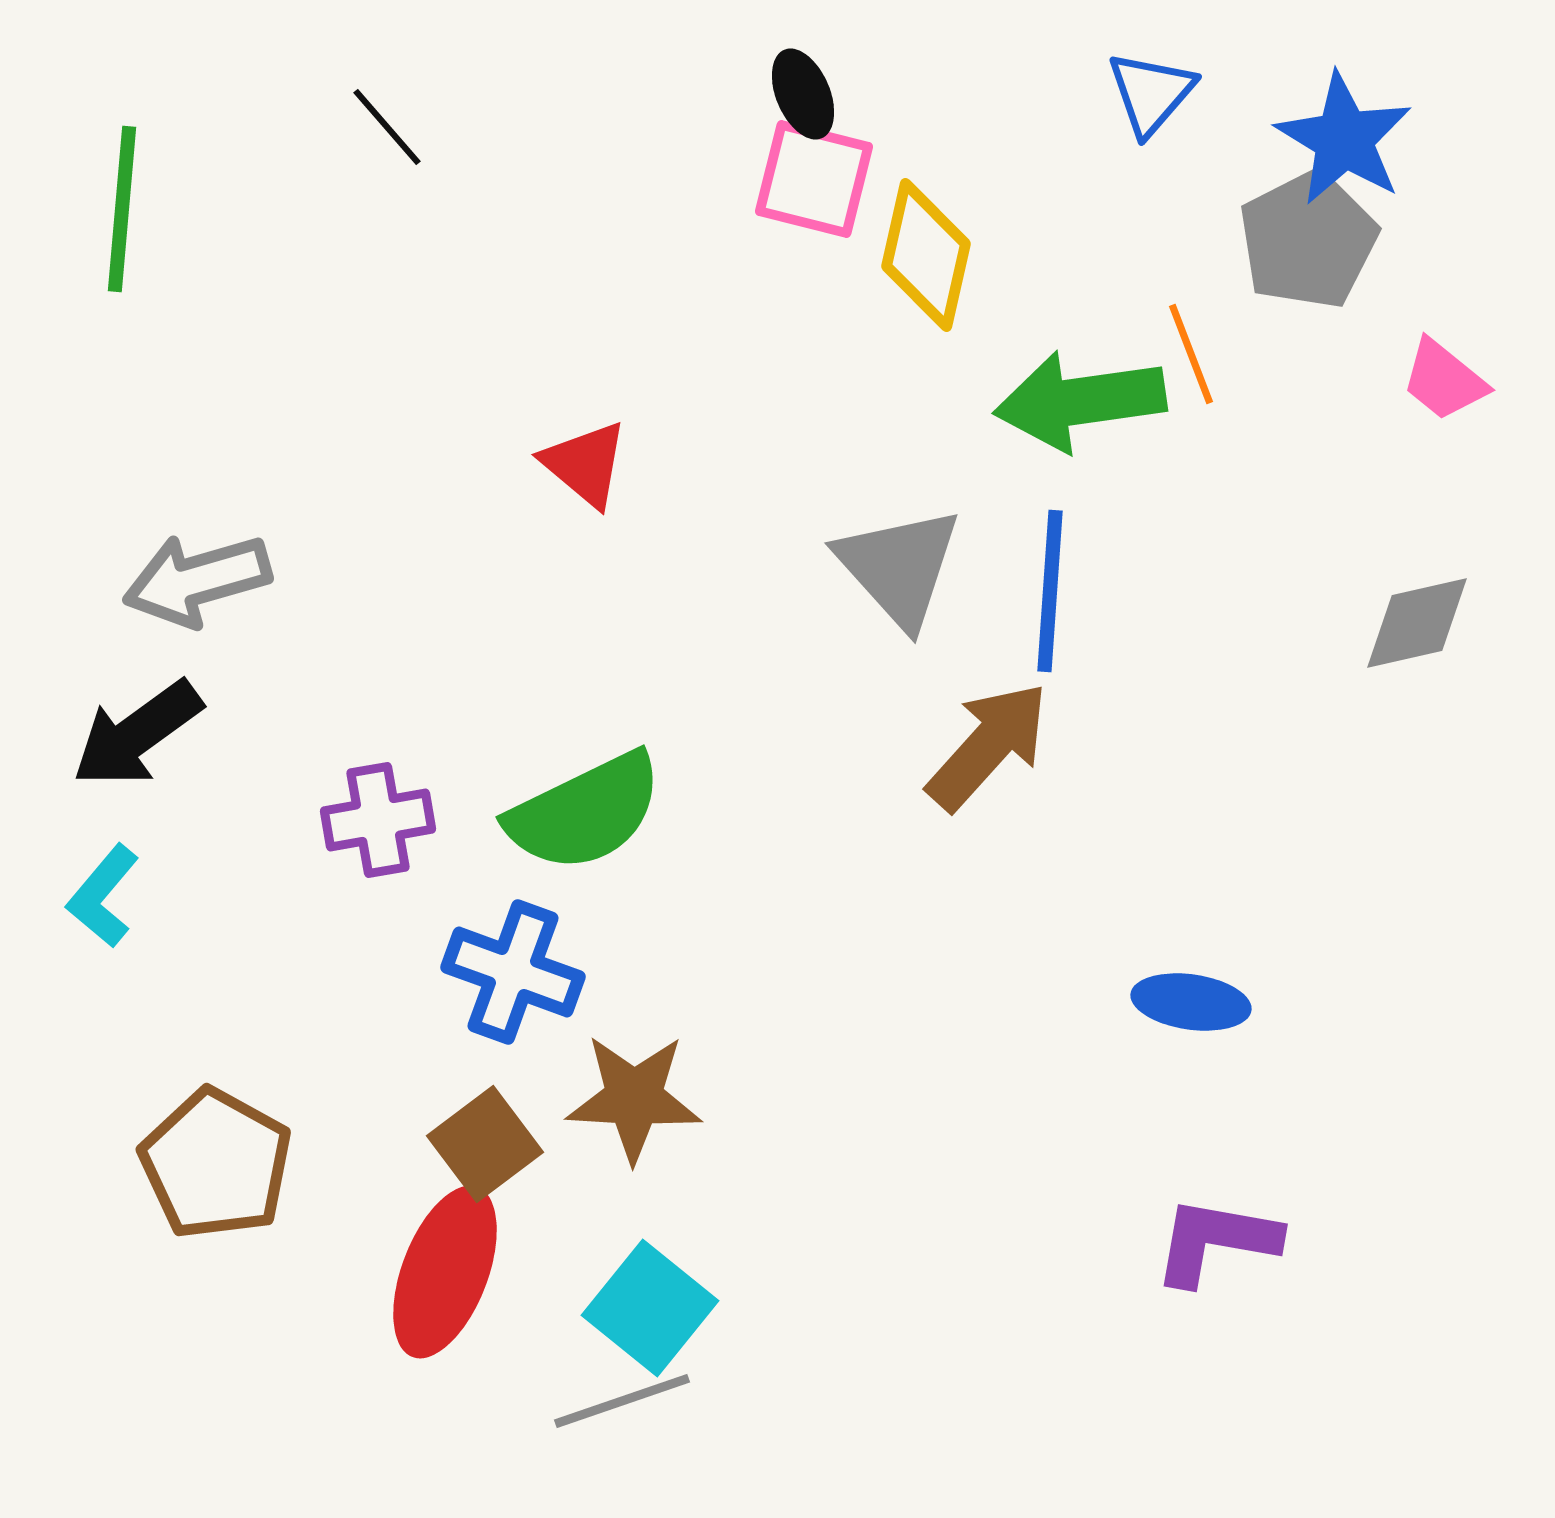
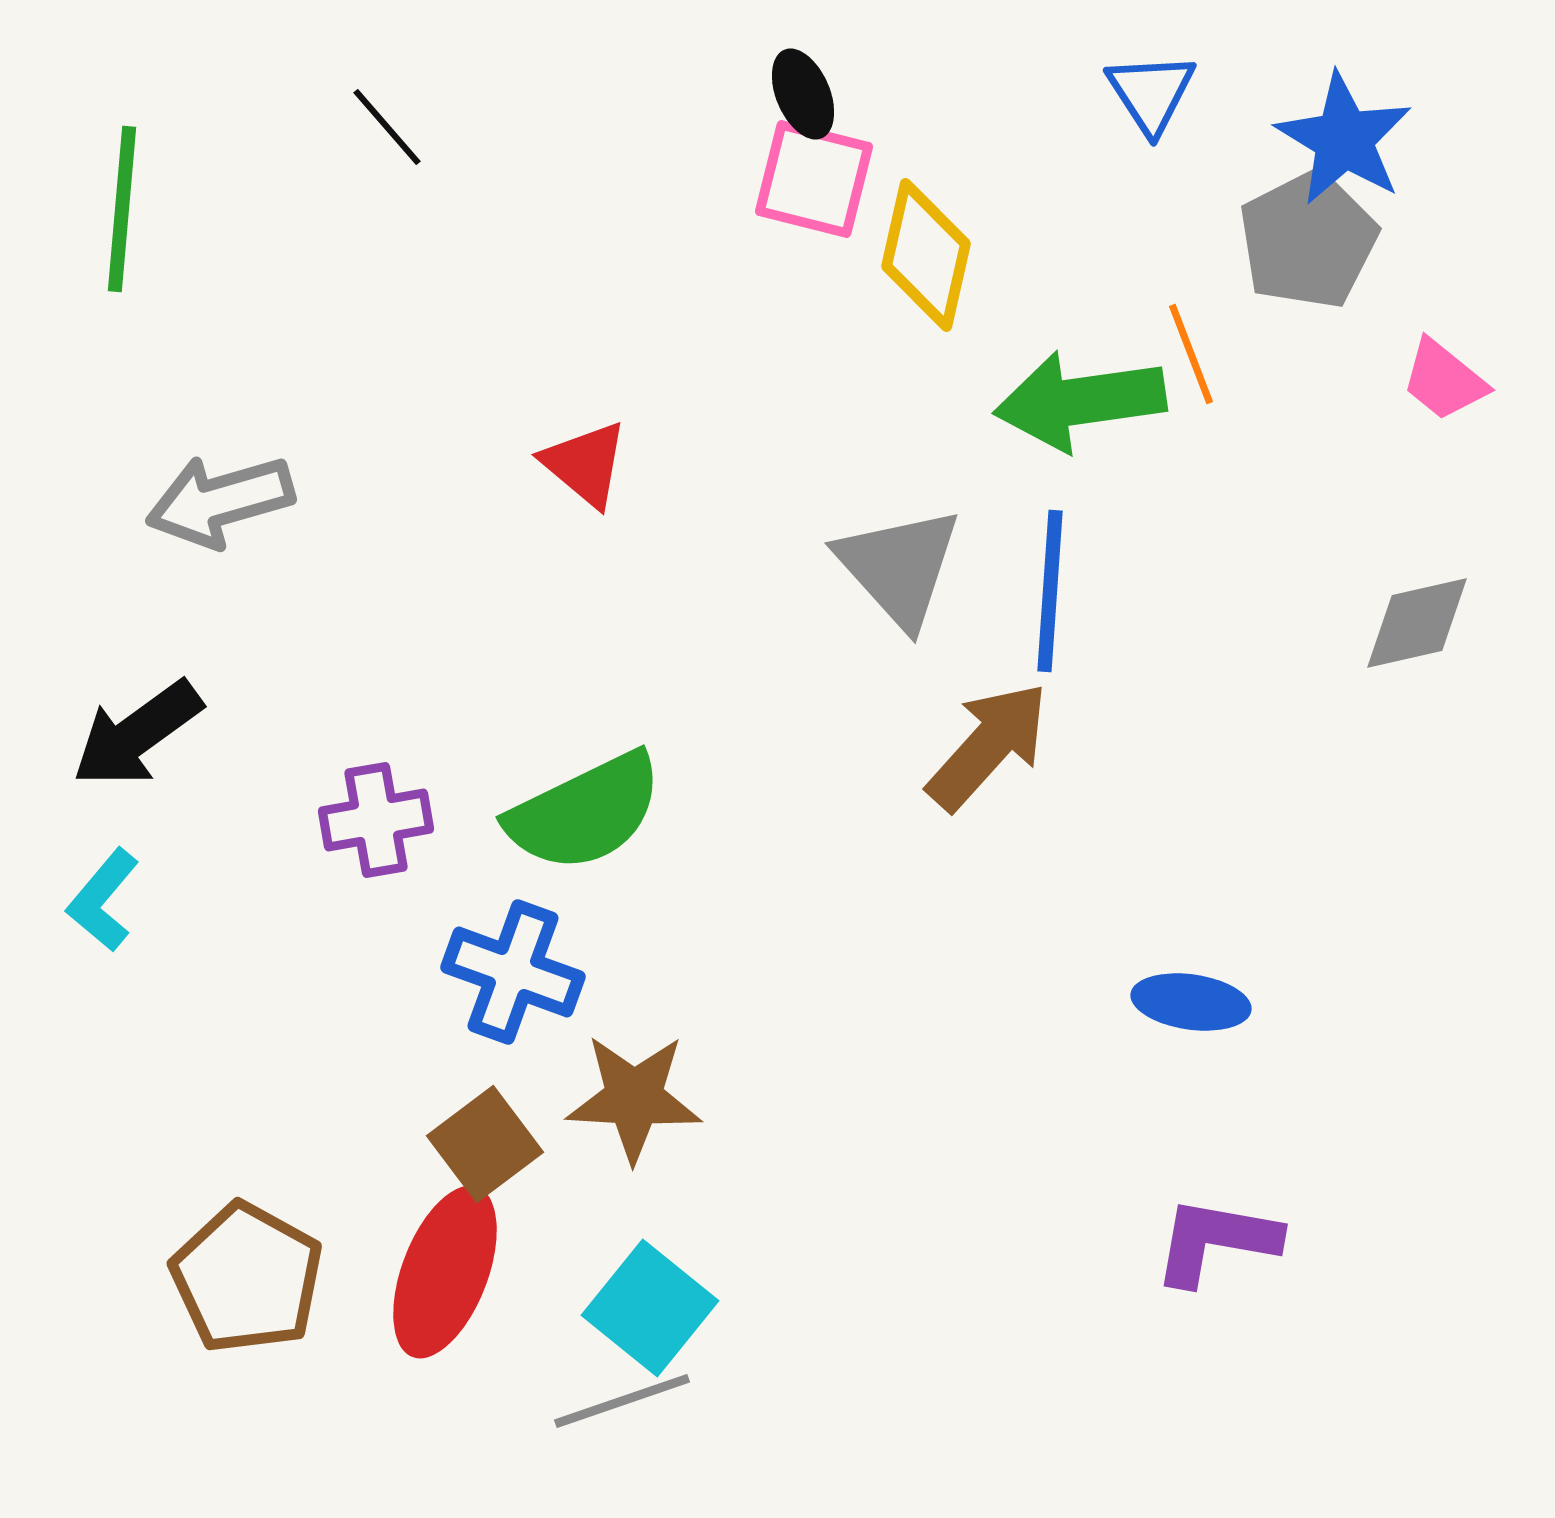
blue triangle: rotated 14 degrees counterclockwise
gray arrow: moved 23 px right, 79 px up
purple cross: moved 2 px left
cyan L-shape: moved 4 px down
brown pentagon: moved 31 px right, 114 px down
